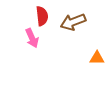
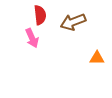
red semicircle: moved 2 px left, 1 px up
